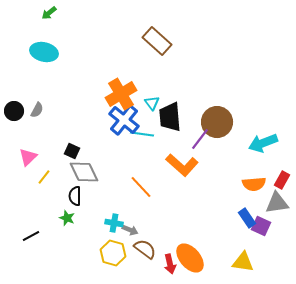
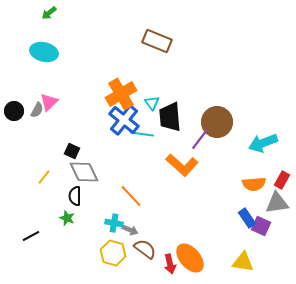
brown rectangle: rotated 20 degrees counterclockwise
pink triangle: moved 21 px right, 55 px up
orange line: moved 10 px left, 9 px down
